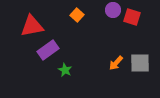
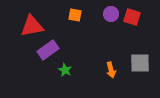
purple circle: moved 2 px left, 4 px down
orange square: moved 2 px left; rotated 32 degrees counterclockwise
orange arrow: moved 5 px left, 7 px down; rotated 56 degrees counterclockwise
